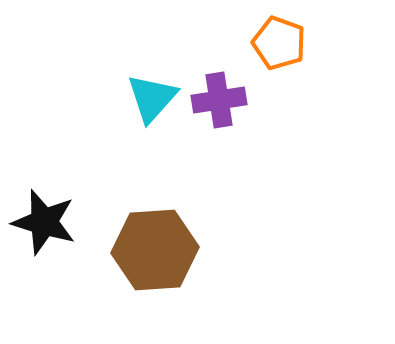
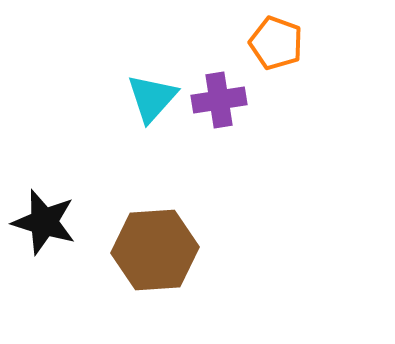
orange pentagon: moved 3 px left
